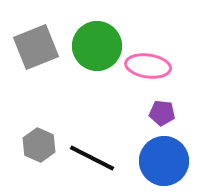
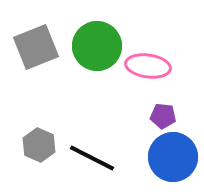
purple pentagon: moved 1 px right, 3 px down
blue circle: moved 9 px right, 4 px up
